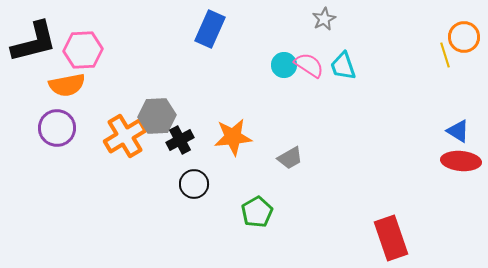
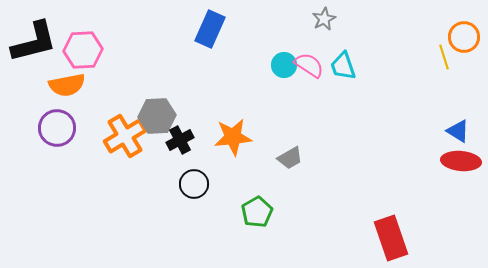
yellow line: moved 1 px left, 2 px down
